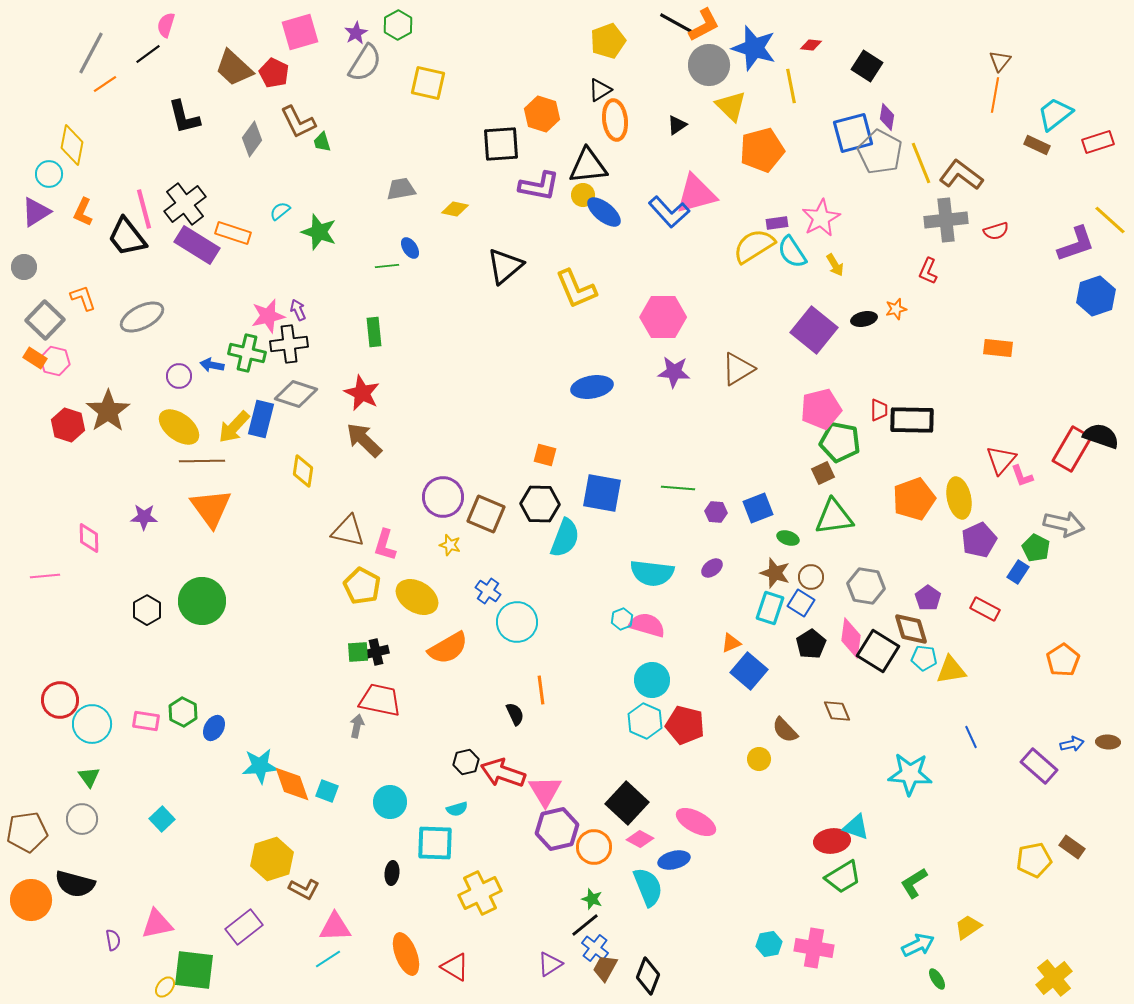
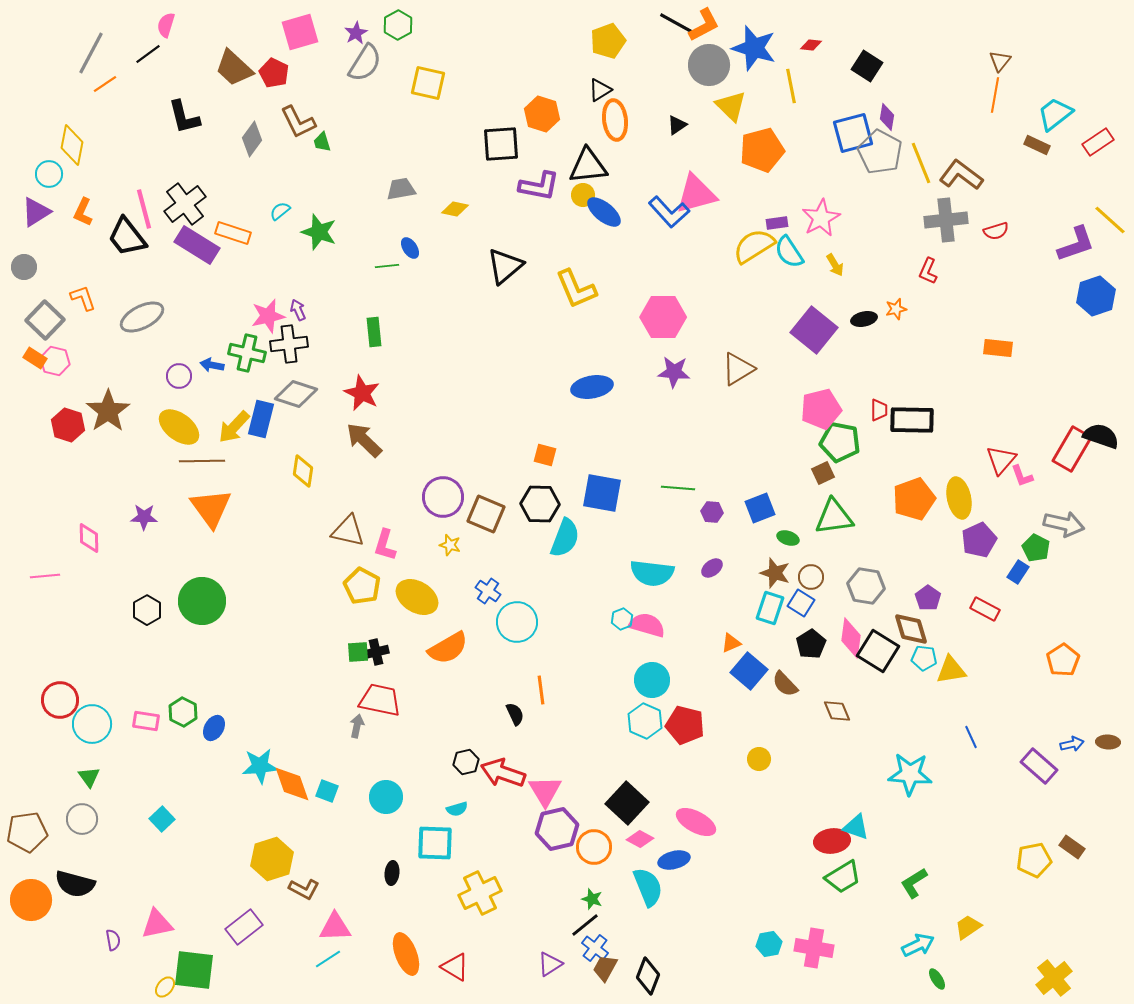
red rectangle at (1098, 142): rotated 16 degrees counterclockwise
cyan semicircle at (792, 252): moved 3 px left
blue square at (758, 508): moved 2 px right
purple hexagon at (716, 512): moved 4 px left
brown semicircle at (785, 730): moved 46 px up
cyan circle at (390, 802): moved 4 px left, 5 px up
